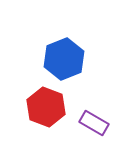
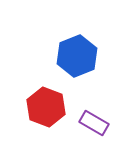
blue hexagon: moved 13 px right, 3 px up
